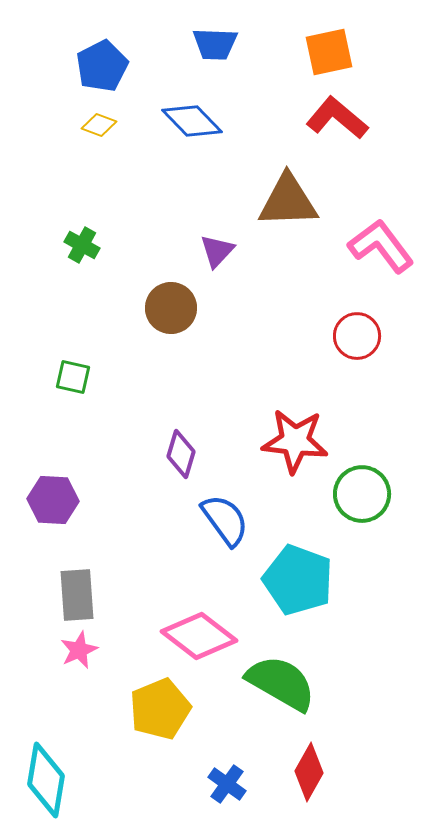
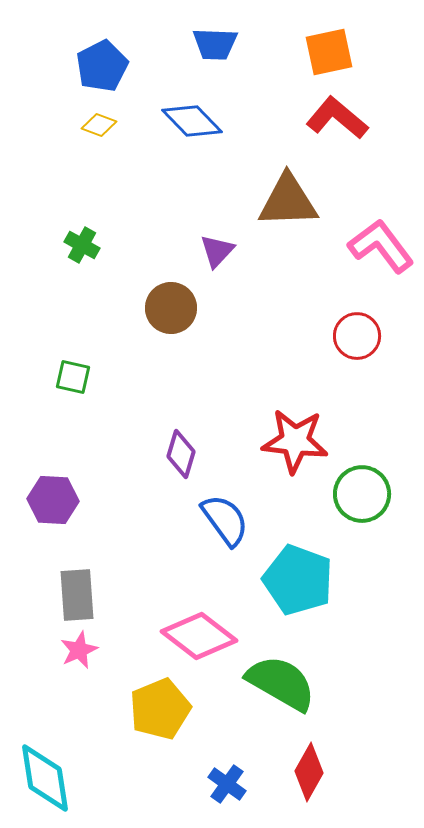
cyan diamond: moved 1 px left, 2 px up; rotated 18 degrees counterclockwise
